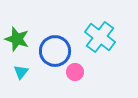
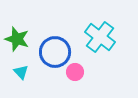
blue circle: moved 1 px down
cyan triangle: rotated 21 degrees counterclockwise
